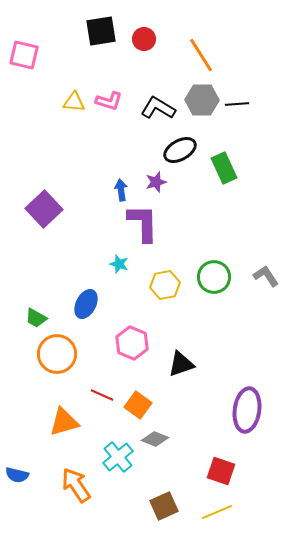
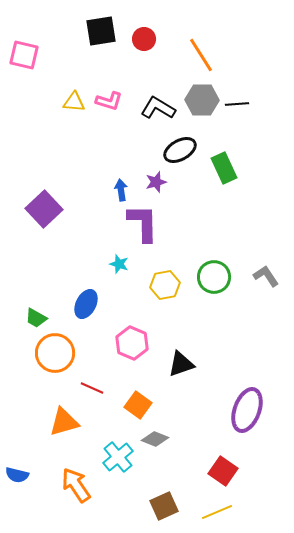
orange circle: moved 2 px left, 1 px up
red line: moved 10 px left, 7 px up
purple ellipse: rotated 12 degrees clockwise
red square: moved 2 px right; rotated 16 degrees clockwise
